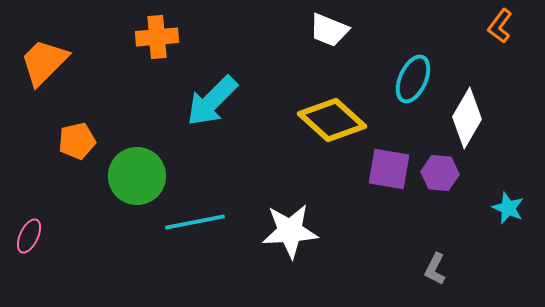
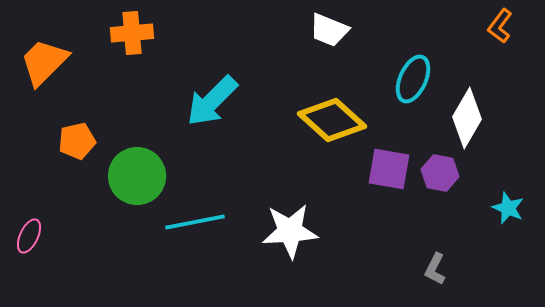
orange cross: moved 25 px left, 4 px up
purple hexagon: rotated 6 degrees clockwise
